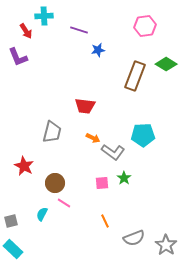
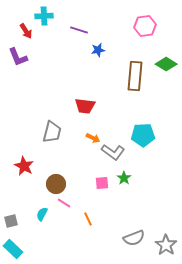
brown rectangle: rotated 16 degrees counterclockwise
brown circle: moved 1 px right, 1 px down
orange line: moved 17 px left, 2 px up
